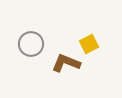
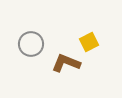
yellow square: moved 2 px up
